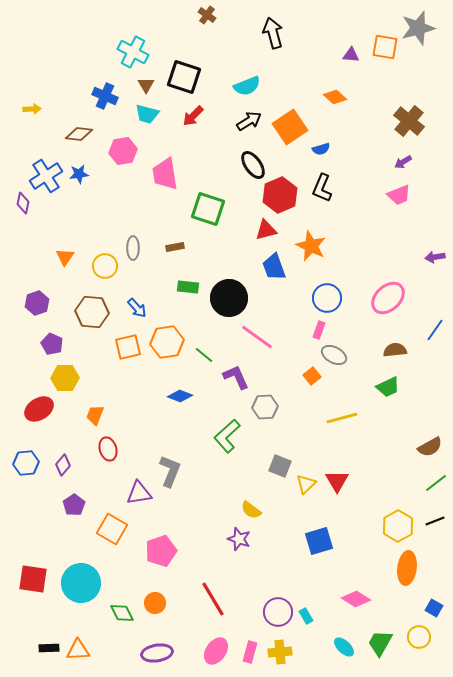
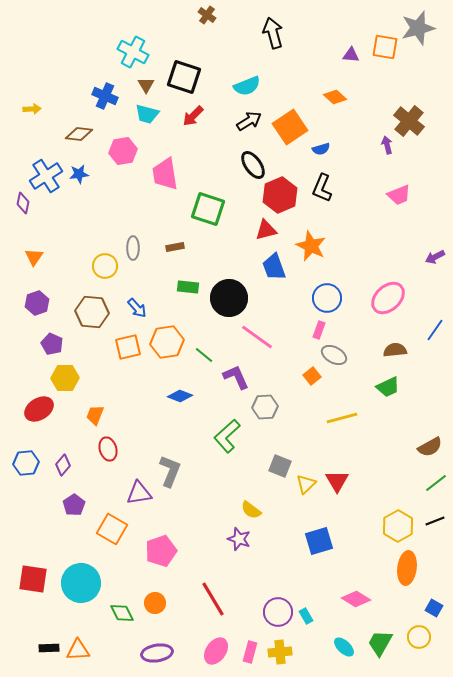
purple arrow at (403, 162): moved 16 px left, 17 px up; rotated 108 degrees clockwise
orange triangle at (65, 257): moved 31 px left
purple arrow at (435, 257): rotated 18 degrees counterclockwise
